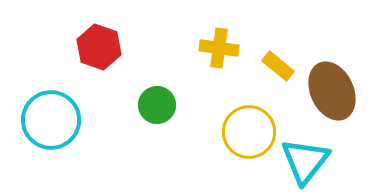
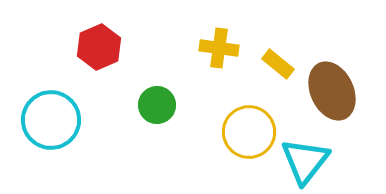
red hexagon: rotated 18 degrees clockwise
yellow rectangle: moved 2 px up
